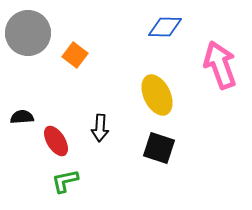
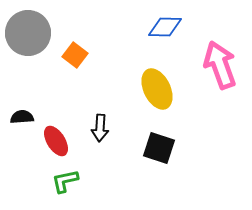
yellow ellipse: moved 6 px up
